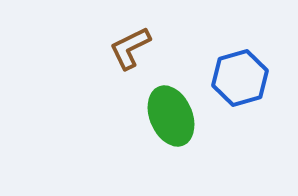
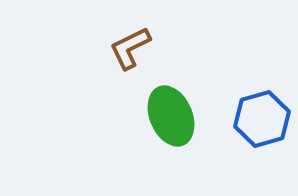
blue hexagon: moved 22 px right, 41 px down
